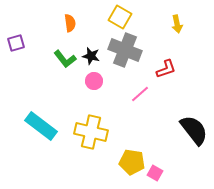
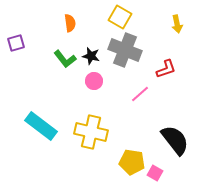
black semicircle: moved 19 px left, 10 px down
